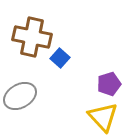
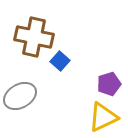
brown cross: moved 2 px right
blue square: moved 3 px down
yellow triangle: rotated 48 degrees clockwise
